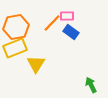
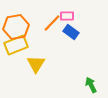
yellow rectangle: moved 1 px right, 3 px up
